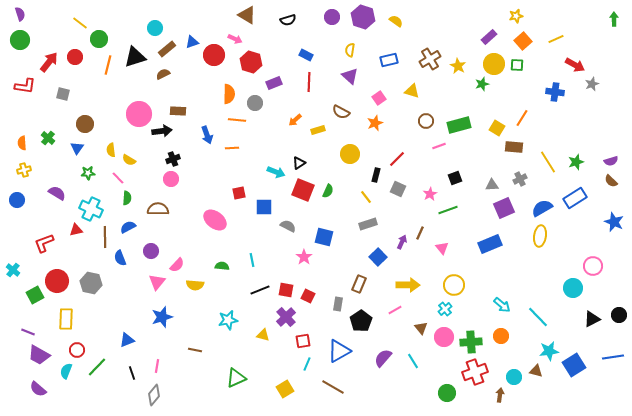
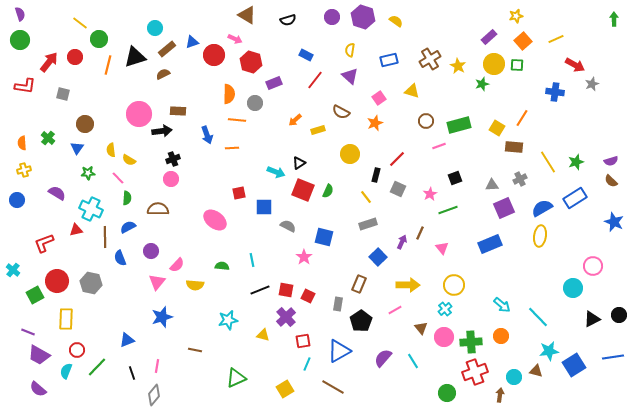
red line at (309, 82): moved 6 px right, 2 px up; rotated 36 degrees clockwise
